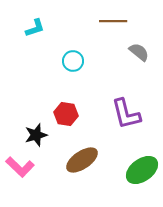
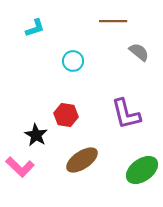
red hexagon: moved 1 px down
black star: rotated 25 degrees counterclockwise
